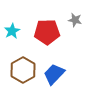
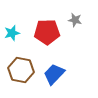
cyan star: moved 2 px down; rotated 14 degrees clockwise
brown hexagon: moved 2 px left; rotated 20 degrees counterclockwise
